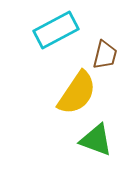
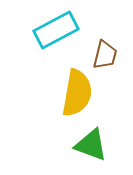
yellow semicircle: rotated 24 degrees counterclockwise
green triangle: moved 5 px left, 5 px down
